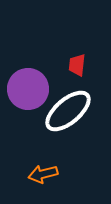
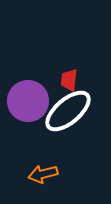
red trapezoid: moved 8 px left, 15 px down
purple circle: moved 12 px down
